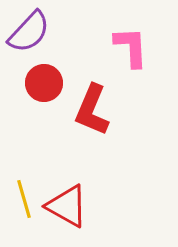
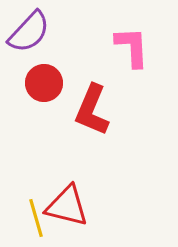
pink L-shape: moved 1 px right
yellow line: moved 12 px right, 19 px down
red triangle: rotated 15 degrees counterclockwise
